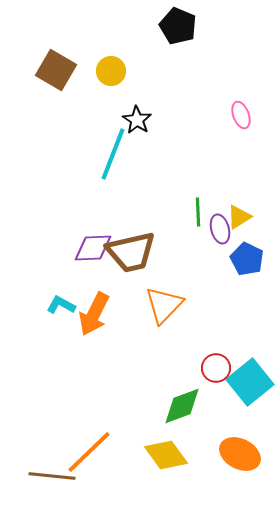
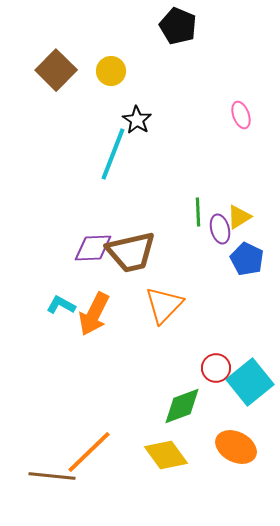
brown square: rotated 15 degrees clockwise
orange ellipse: moved 4 px left, 7 px up
